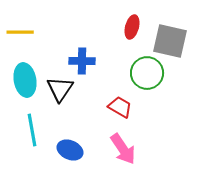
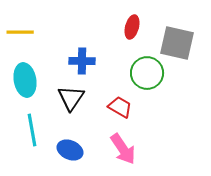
gray square: moved 7 px right, 2 px down
black triangle: moved 11 px right, 9 px down
